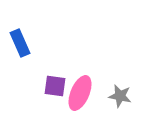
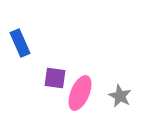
purple square: moved 8 px up
gray star: rotated 15 degrees clockwise
